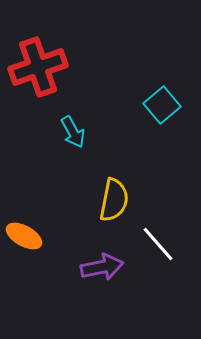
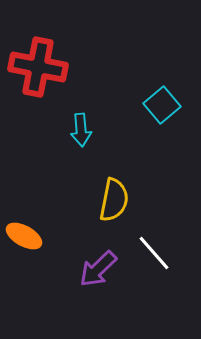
red cross: rotated 30 degrees clockwise
cyan arrow: moved 8 px right, 2 px up; rotated 24 degrees clockwise
white line: moved 4 px left, 9 px down
purple arrow: moved 4 px left, 2 px down; rotated 147 degrees clockwise
